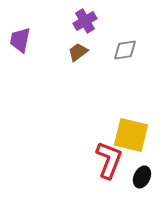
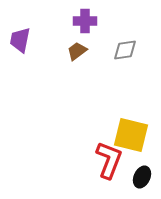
purple cross: rotated 30 degrees clockwise
brown trapezoid: moved 1 px left, 1 px up
